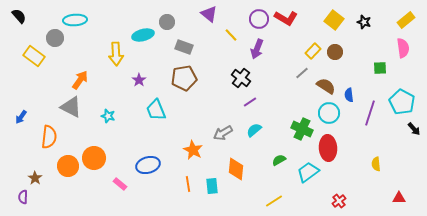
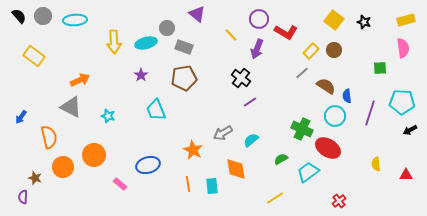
purple triangle at (209, 14): moved 12 px left
red L-shape at (286, 18): moved 14 px down
yellow rectangle at (406, 20): rotated 24 degrees clockwise
gray circle at (167, 22): moved 6 px down
cyan ellipse at (143, 35): moved 3 px right, 8 px down
gray circle at (55, 38): moved 12 px left, 22 px up
yellow rectangle at (313, 51): moved 2 px left
brown circle at (335, 52): moved 1 px left, 2 px up
yellow arrow at (116, 54): moved 2 px left, 12 px up
orange arrow at (80, 80): rotated 30 degrees clockwise
purple star at (139, 80): moved 2 px right, 5 px up
blue semicircle at (349, 95): moved 2 px left, 1 px down
cyan pentagon at (402, 102): rotated 25 degrees counterclockwise
cyan circle at (329, 113): moved 6 px right, 3 px down
black arrow at (414, 129): moved 4 px left, 1 px down; rotated 104 degrees clockwise
cyan semicircle at (254, 130): moved 3 px left, 10 px down
orange semicircle at (49, 137): rotated 20 degrees counterclockwise
red ellipse at (328, 148): rotated 55 degrees counterclockwise
orange circle at (94, 158): moved 3 px up
green semicircle at (279, 160): moved 2 px right, 1 px up
orange circle at (68, 166): moved 5 px left, 1 px down
orange diamond at (236, 169): rotated 15 degrees counterclockwise
brown star at (35, 178): rotated 16 degrees counterclockwise
red triangle at (399, 198): moved 7 px right, 23 px up
yellow line at (274, 201): moved 1 px right, 3 px up
